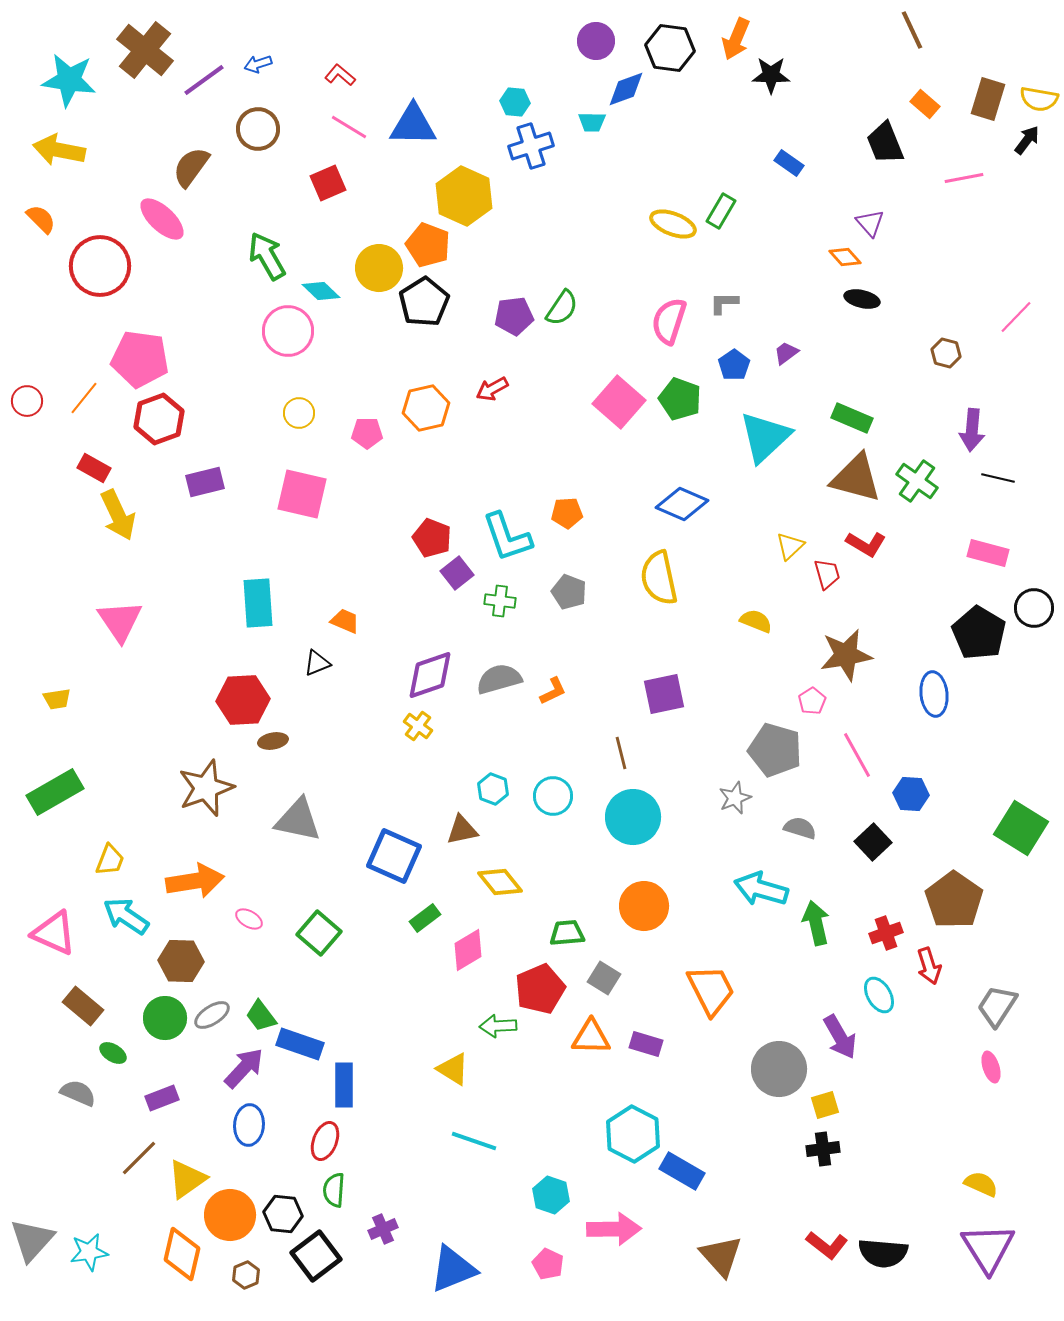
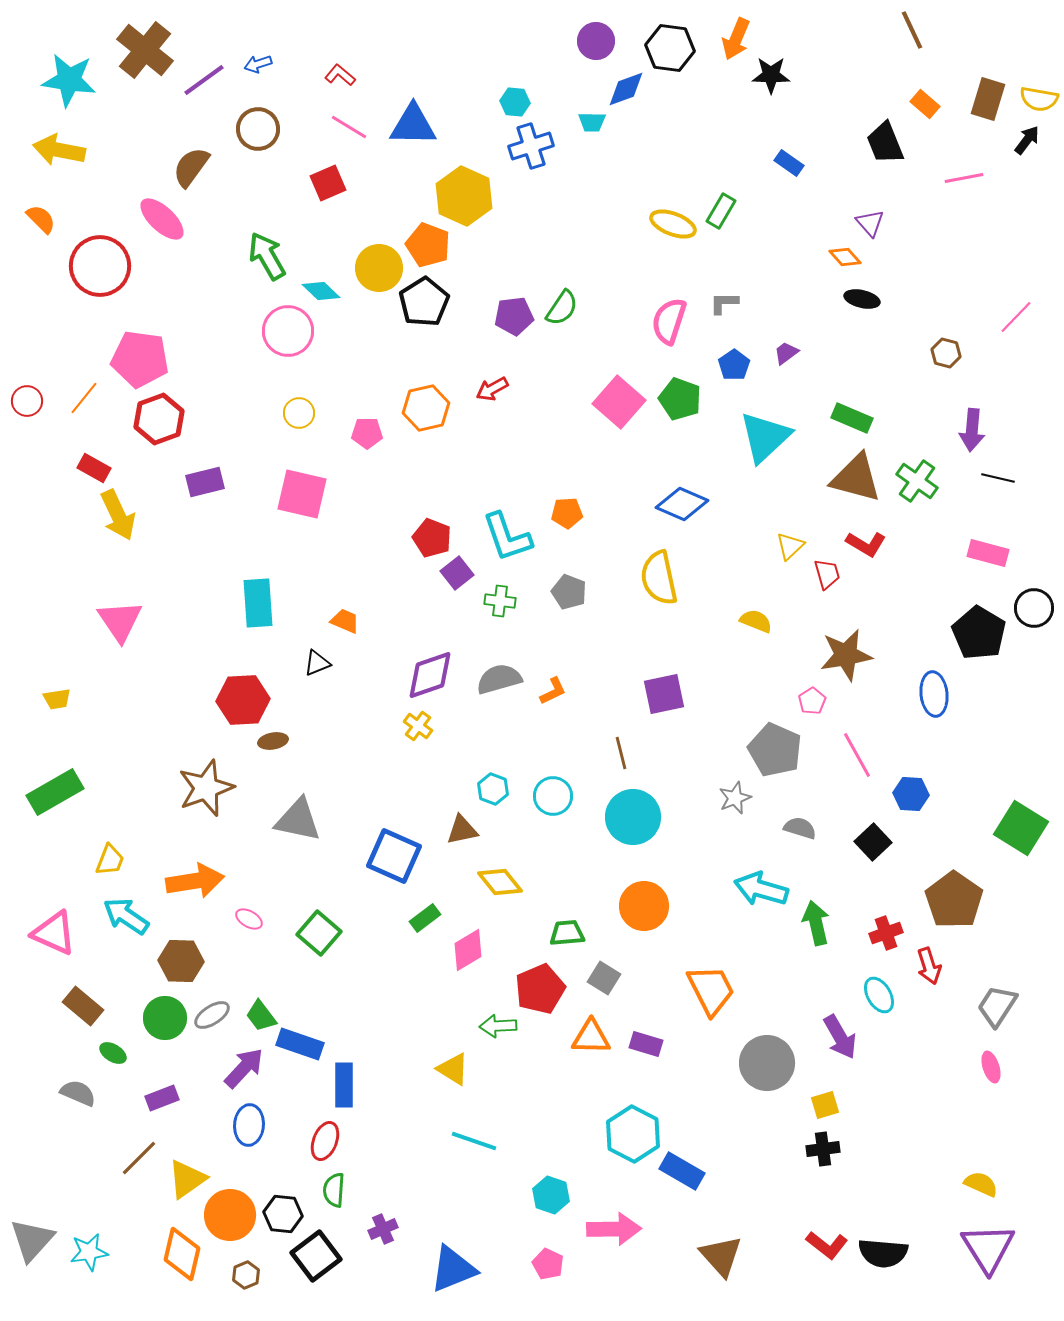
gray pentagon at (775, 750): rotated 8 degrees clockwise
gray circle at (779, 1069): moved 12 px left, 6 px up
